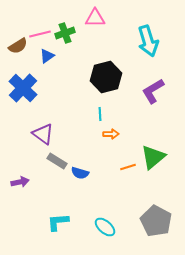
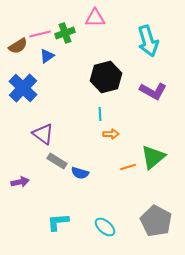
purple L-shape: rotated 120 degrees counterclockwise
